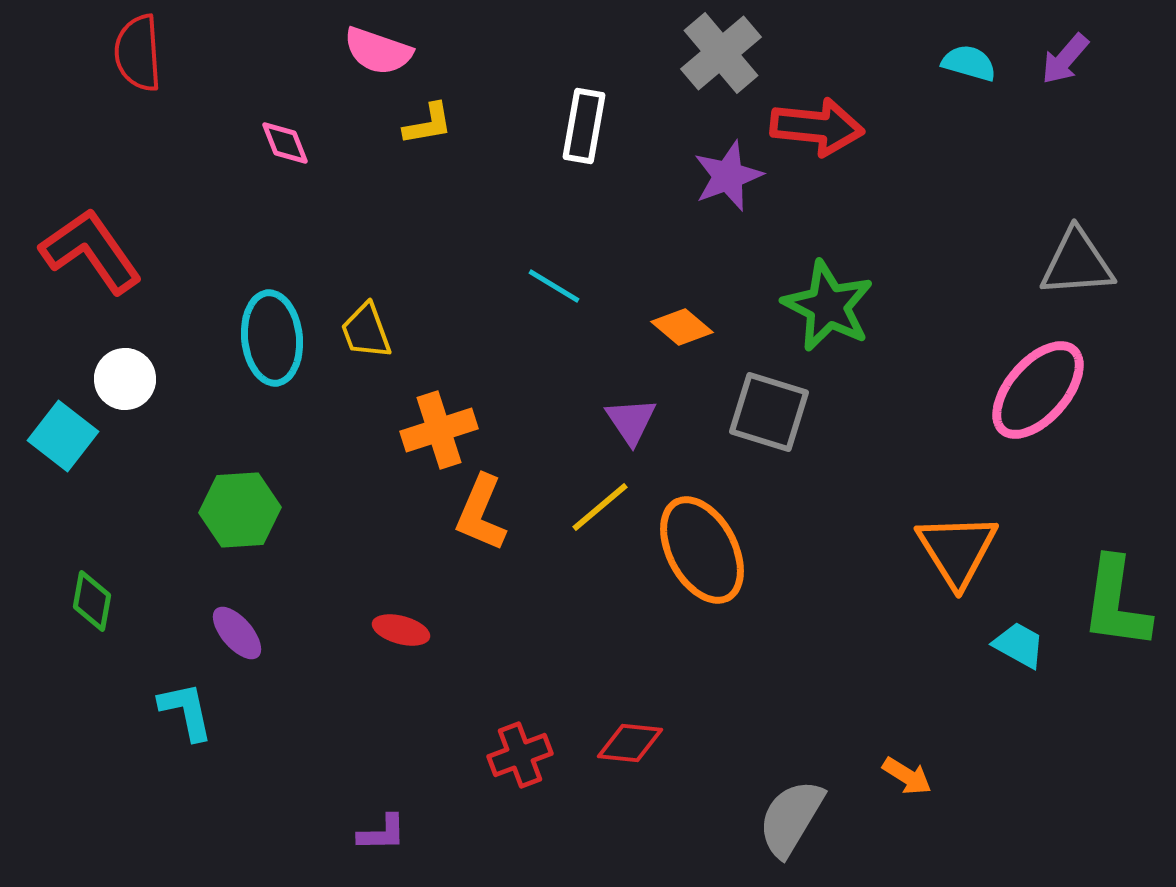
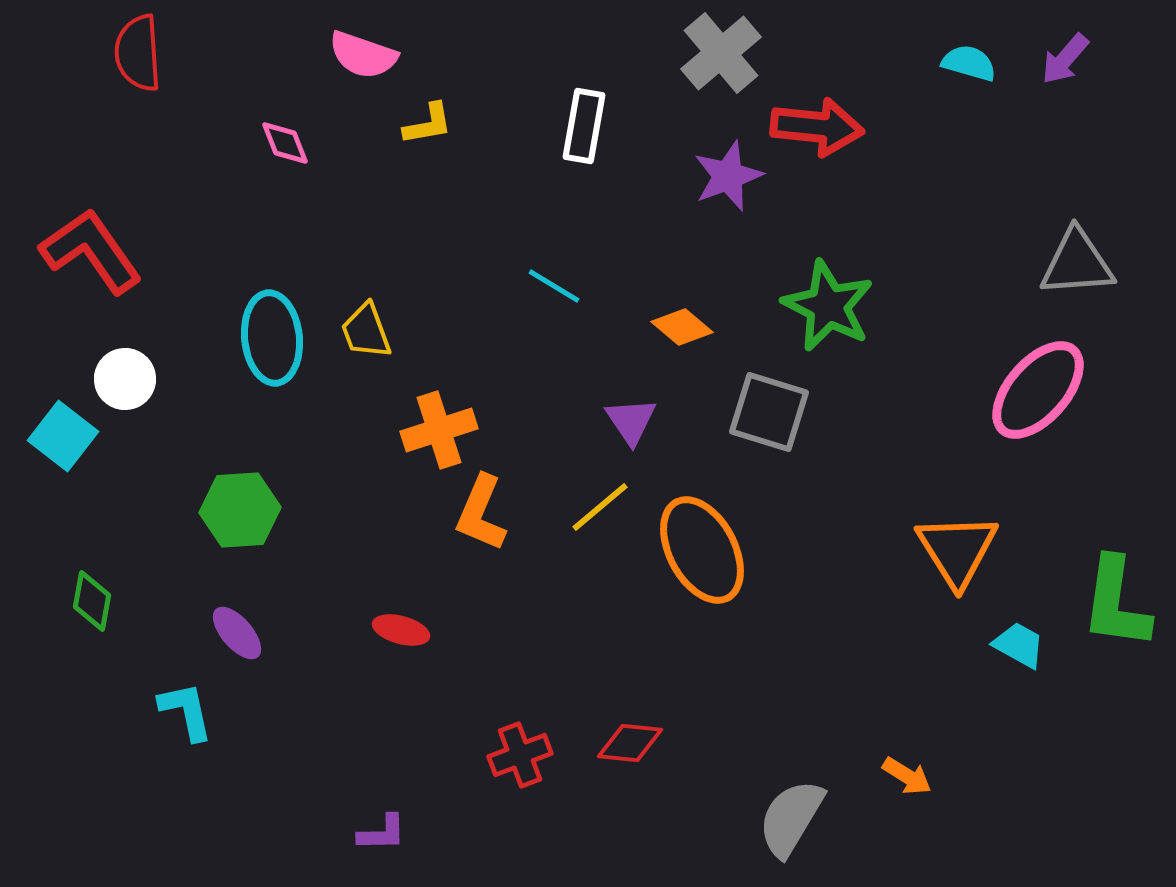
pink semicircle: moved 15 px left, 4 px down
